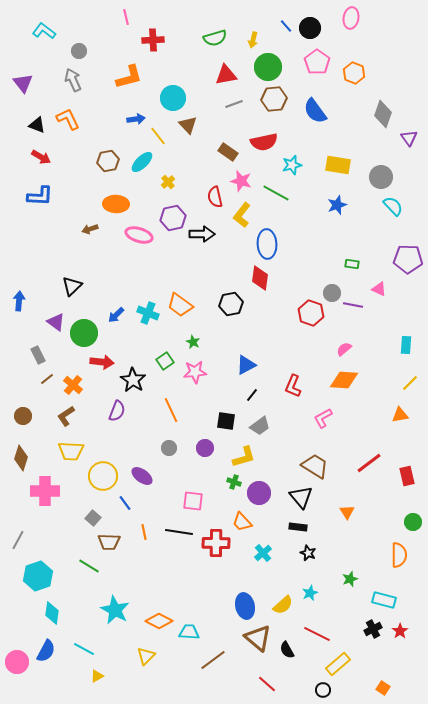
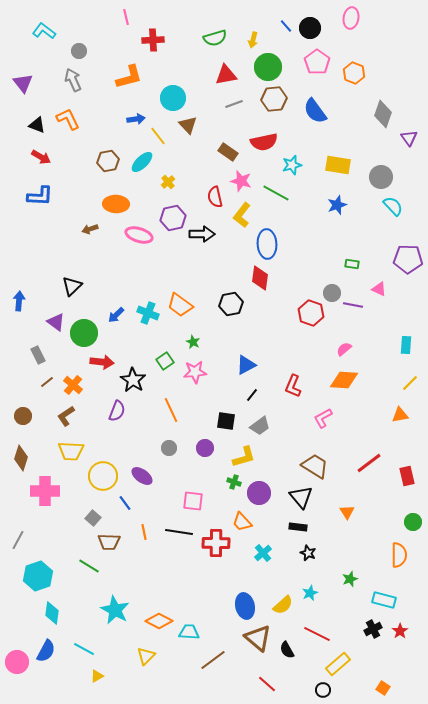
brown line at (47, 379): moved 3 px down
